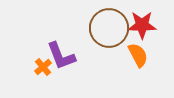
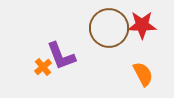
orange semicircle: moved 5 px right, 19 px down
